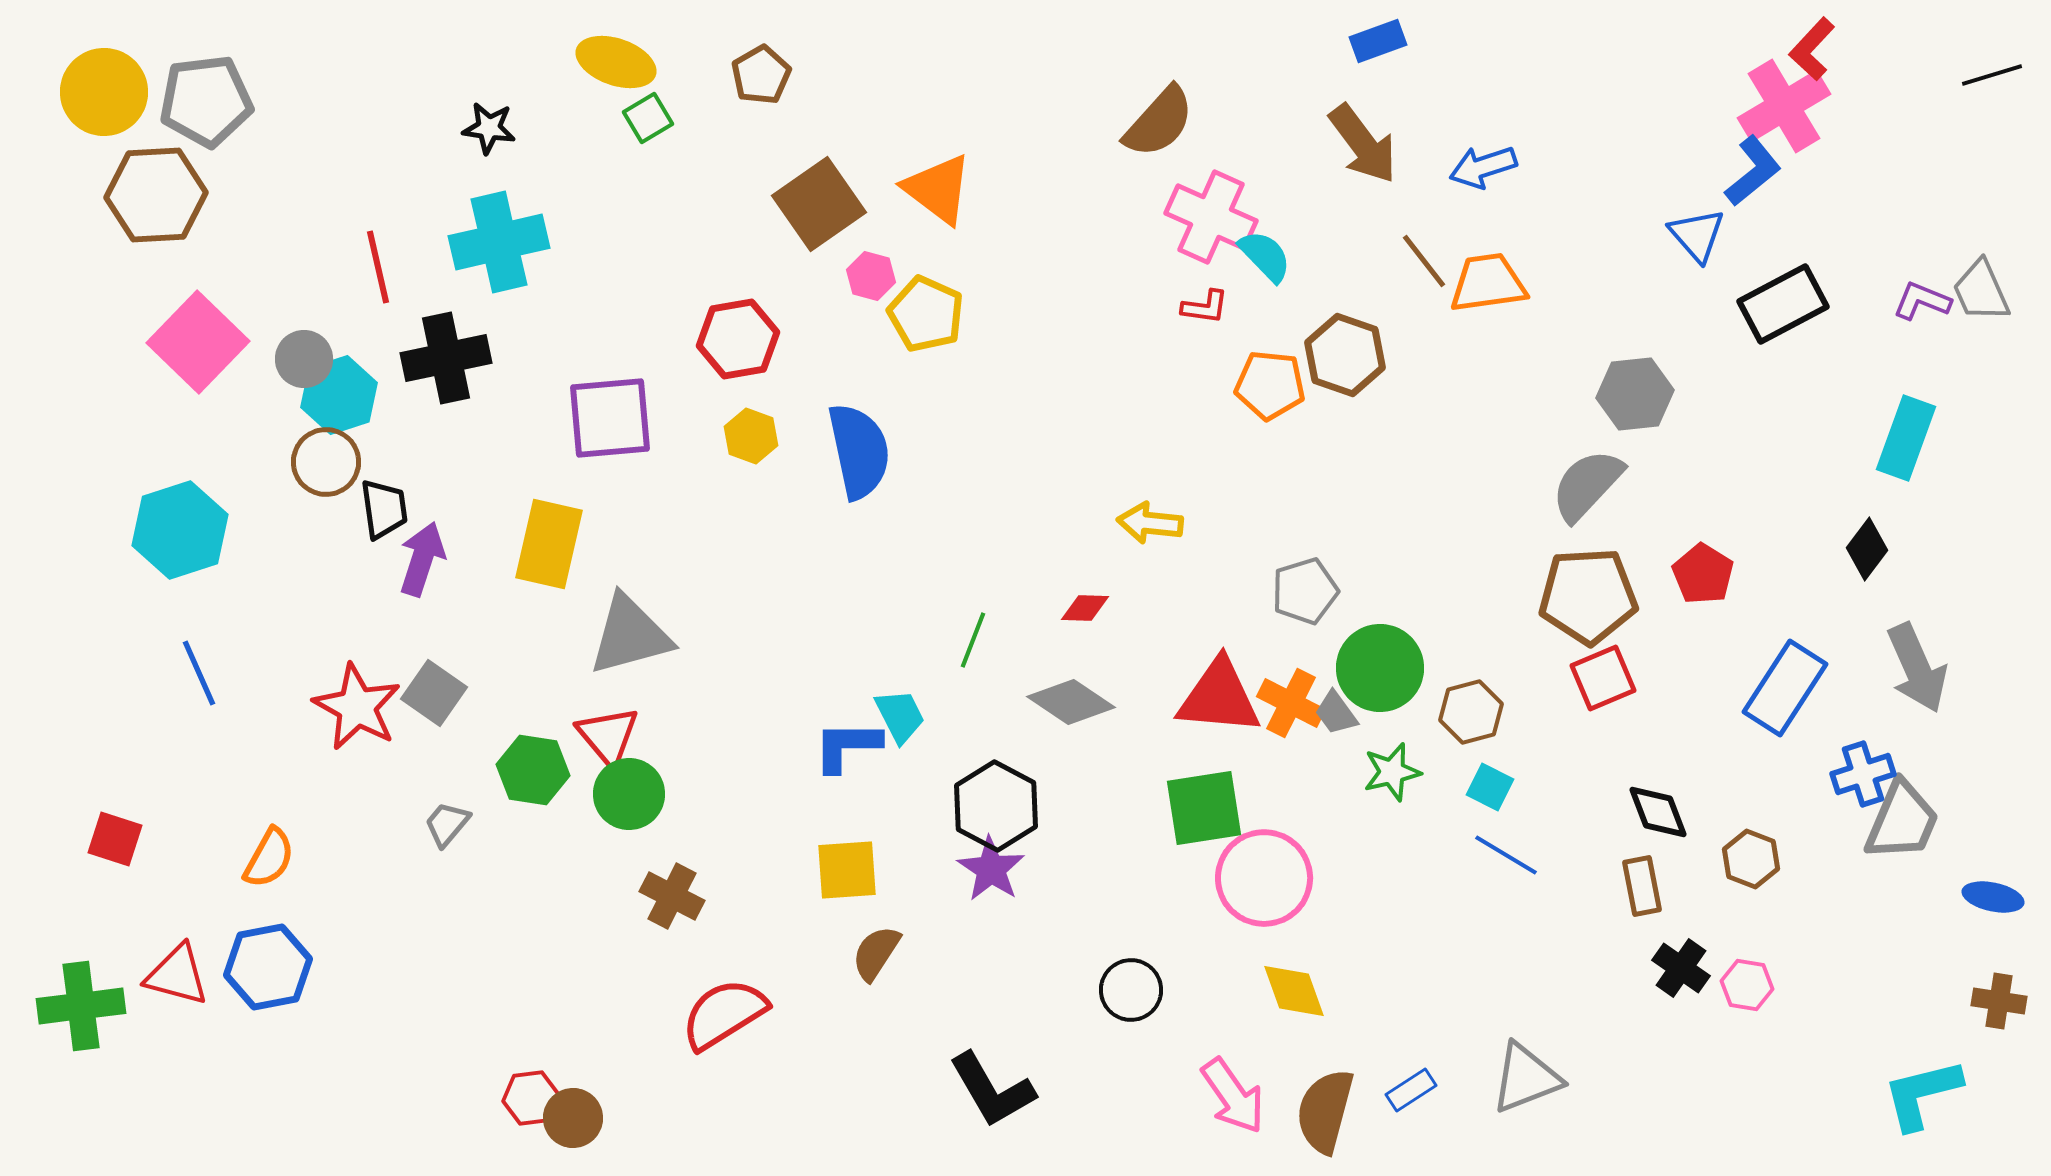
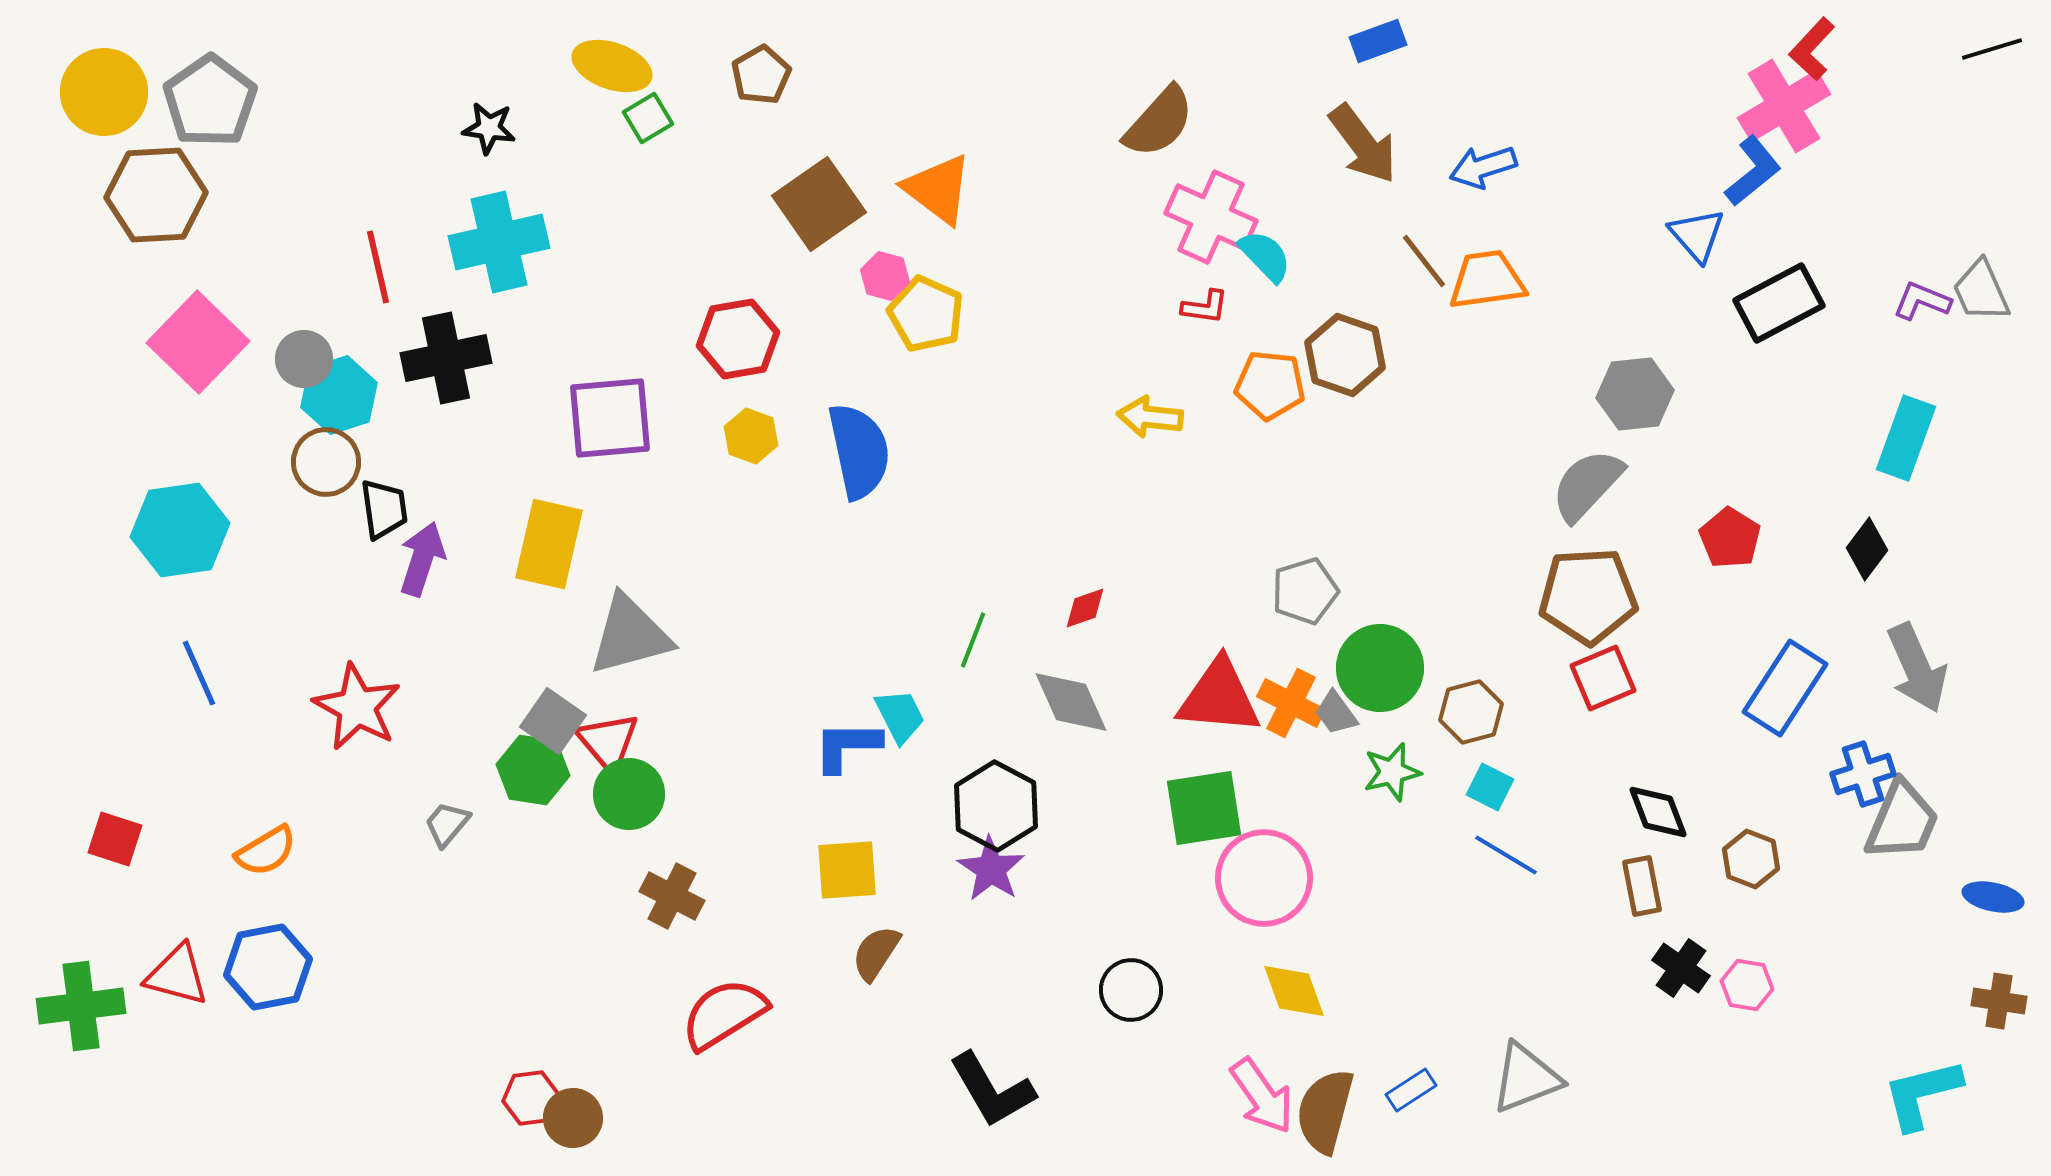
yellow ellipse at (616, 62): moved 4 px left, 4 px down
black line at (1992, 75): moved 26 px up
gray pentagon at (206, 101): moved 4 px right; rotated 28 degrees counterclockwise
pink hexagon at (871, 276): moved 14 px right
orange trapezoid at (1488, 283): moved 1 px left, 3 px up
black rectangle at (1783, 304): moved 4 px left, 1 px up
yellow arrow at (1150, 523): moved 106 px up
cyan hexagon at (180, 530): rotated 10 degrees clockwise
red pentagon at (1703, 574): moved 27 px right, 36 px up
red diamond at (1085, 608): rotated 21 degrees counterclockwise
gray square at (434, 693): moved 119 px right, 28 px down
gray diamond at (1071, 702): rotated 32 degrees clockwise
red triangle at (608, 736): moved 6 px down
orange semicircle at (269, 858): moved 3 px left, 7 px up; rotated 30 degrees clockwise
pink arrow at (1233, 1096): moved 29 px right
